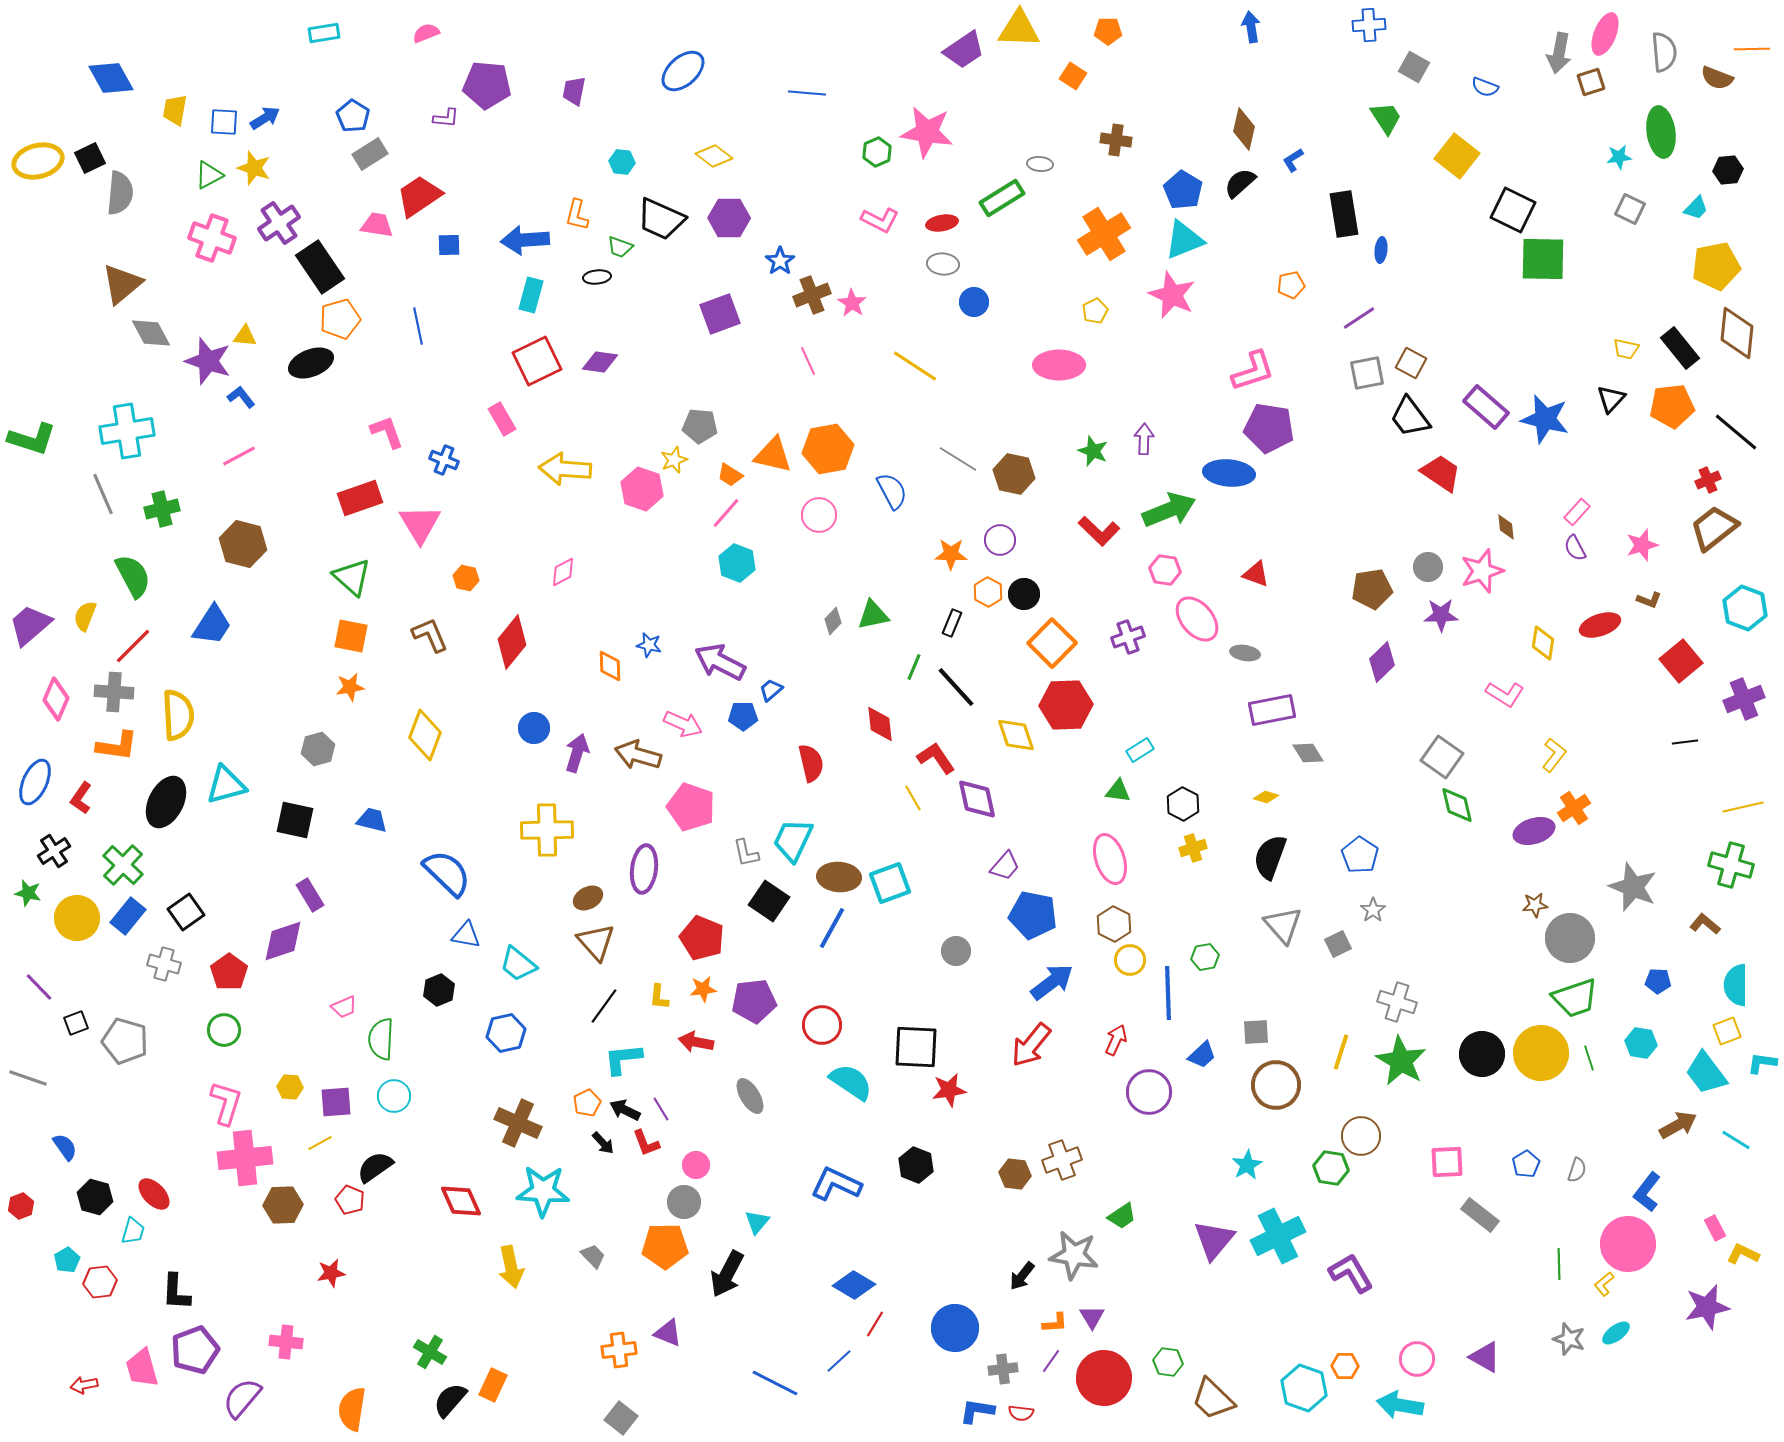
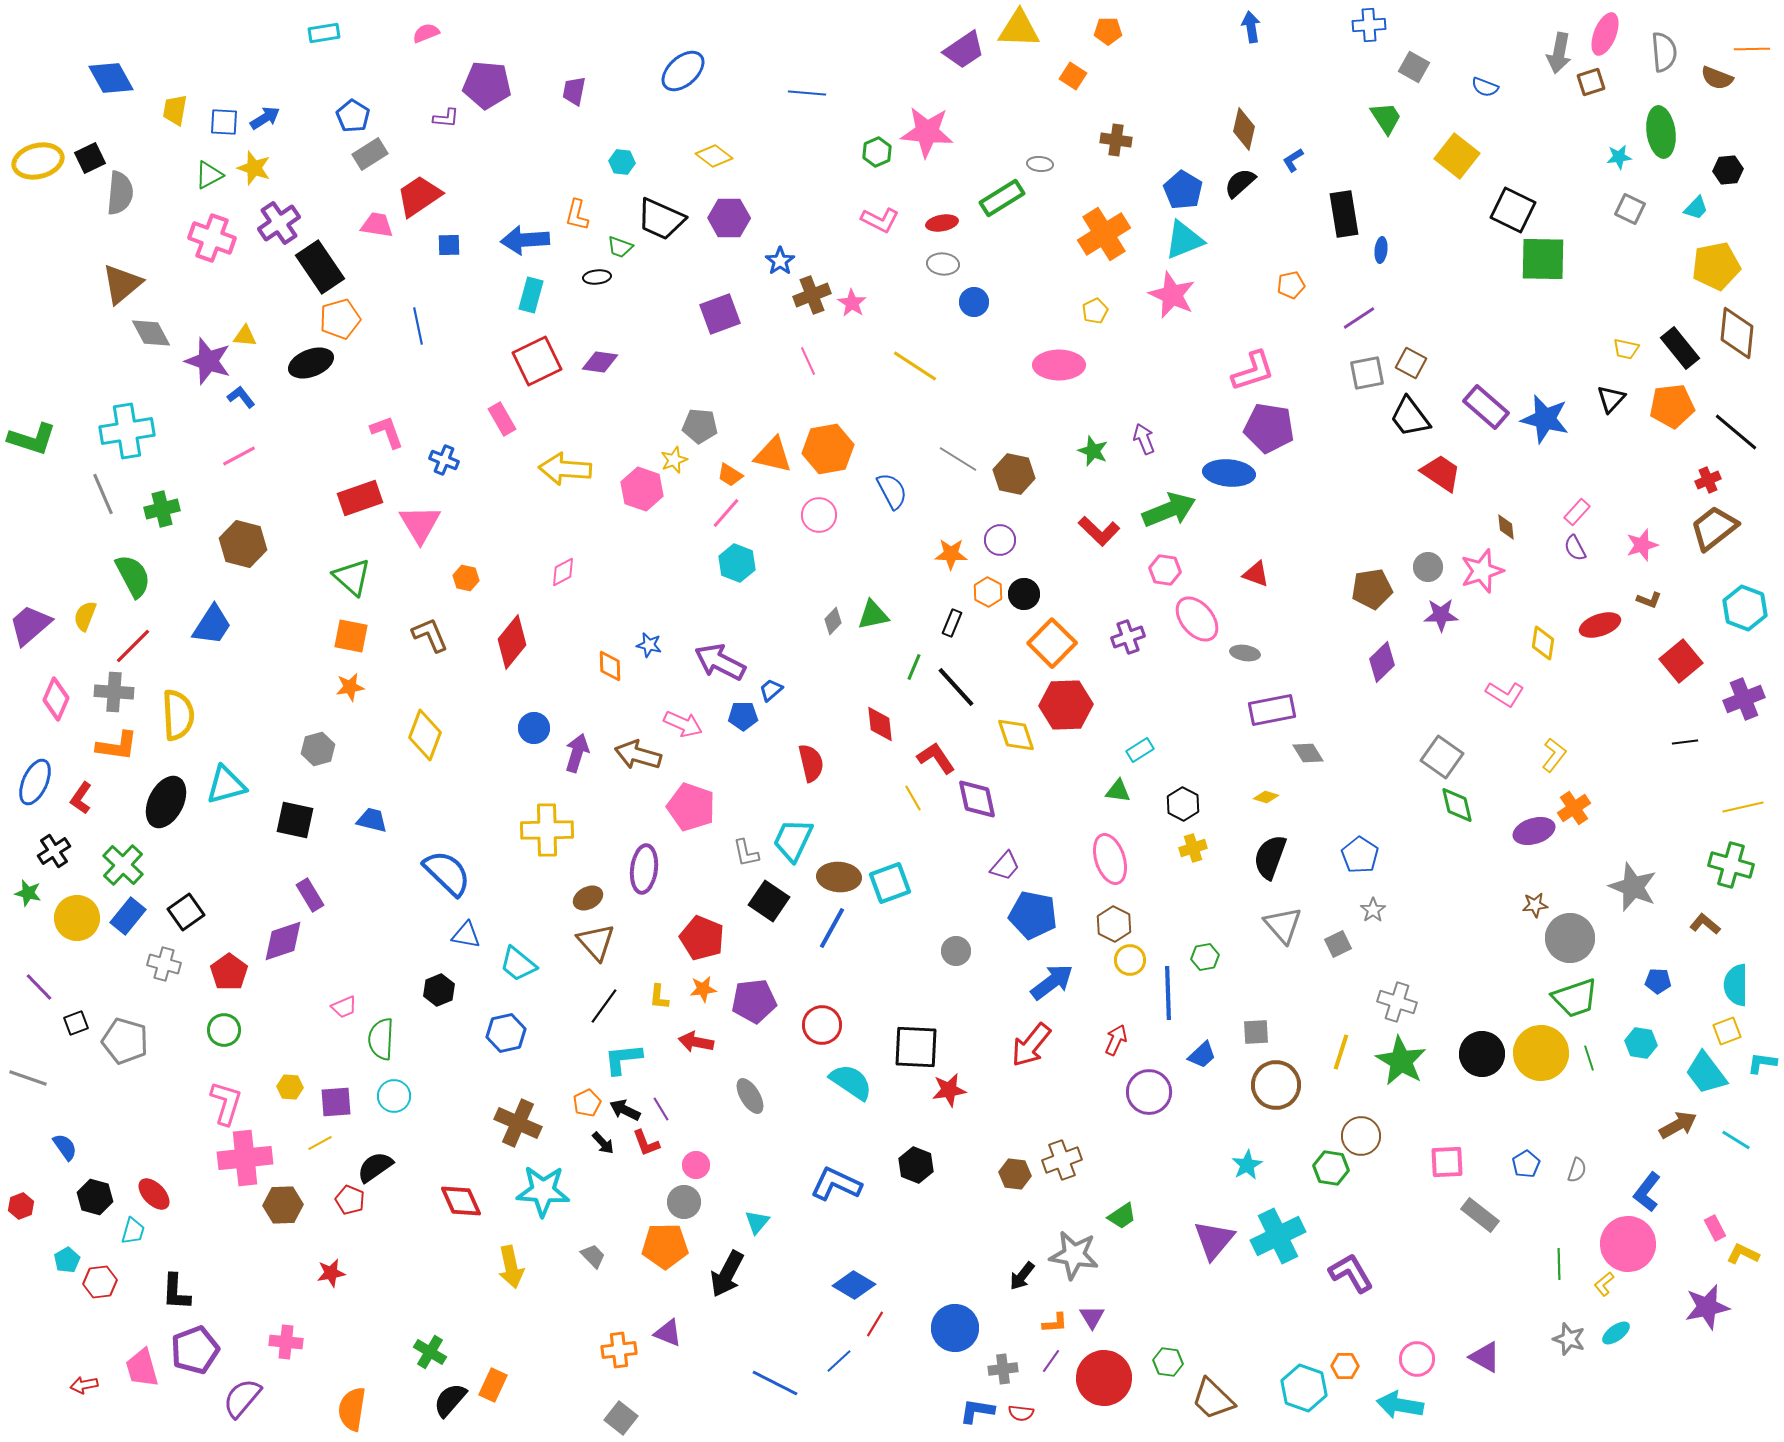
pink star at (927, 132): rotated 4 degrees counterclockwise
purple arrow at (1144, 439): rotated 24 degrees counterclockwise
